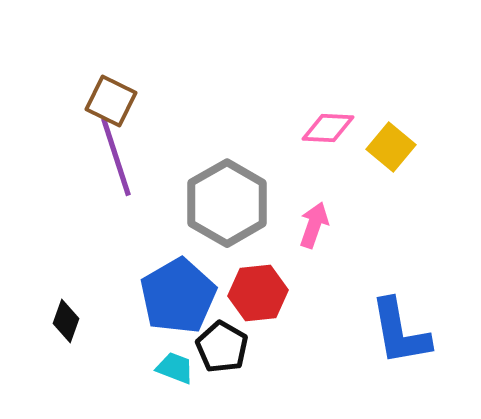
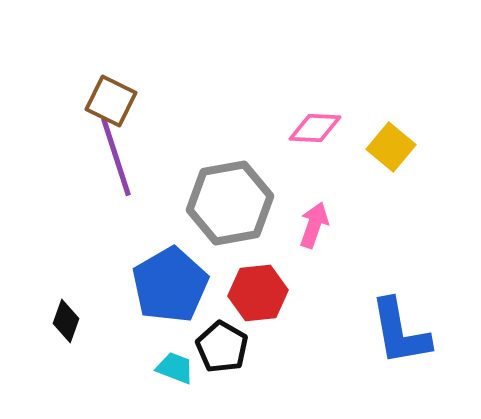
pink diamond: moved 13 px left
gray hexagon: moved 3 px right; rotated 20 degrees clockwise
blue pentagon: moved 8 px left, 11 px up
